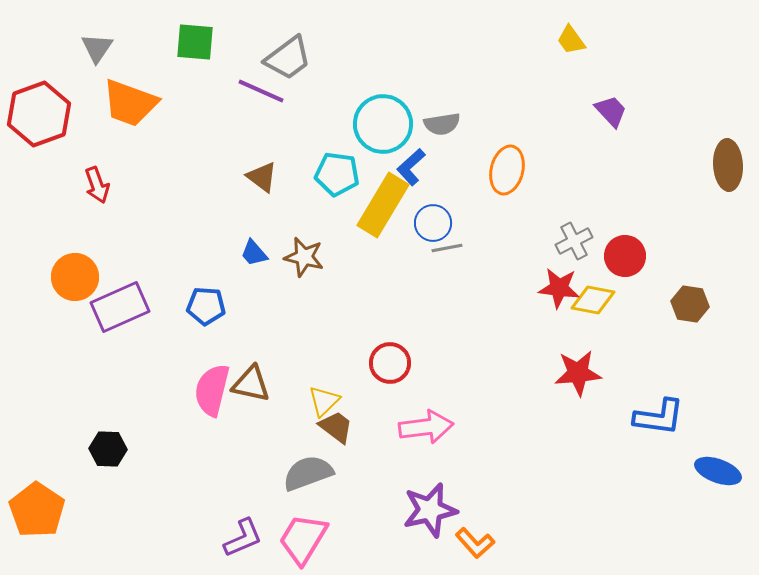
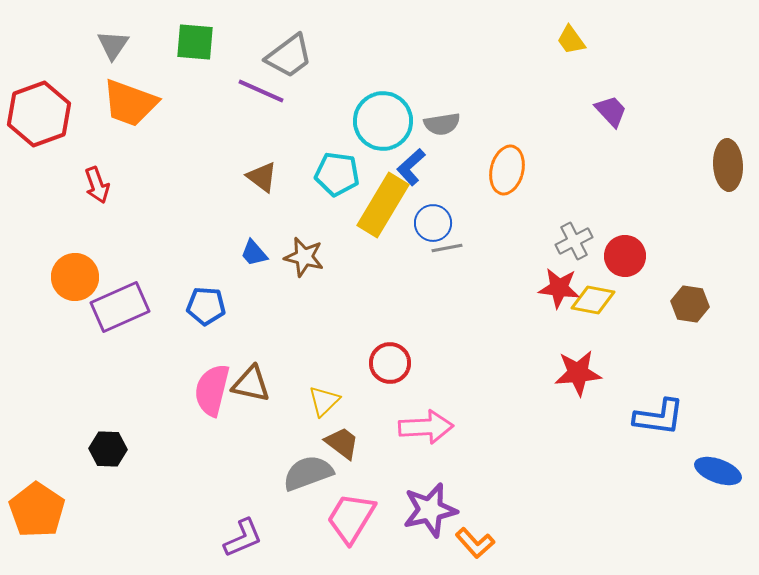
gray triangle at (97, 48): moved 16 px right, 3 px up
gray trapezoid at (288, 58): moved 1 px right, 2 px up
cyan circle at (383, 124): moved 3 px up
brown trapezoid at (336, 427): moved 6 px right, 16 px down
pink arrow at (426, 427): rotated 4 degrees clockwise
pink trapezoid at (303, 539): moved 48 px right, 21 px up
